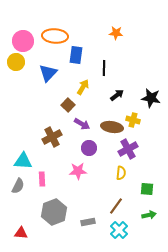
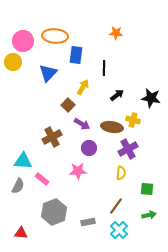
yellow circle: moved 3 px left
pink rectangle: rotated 48 degrees counterclockwise
